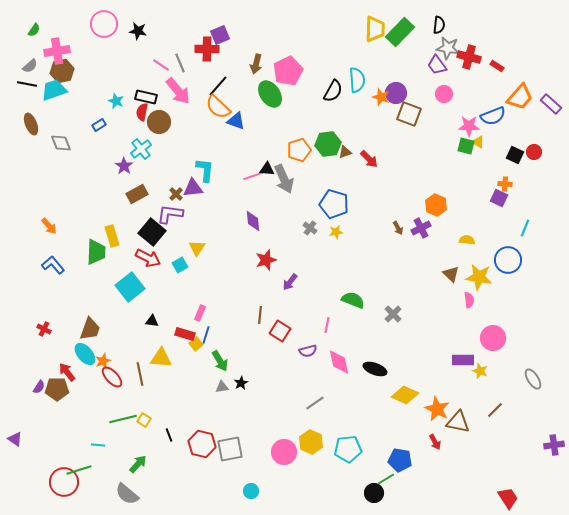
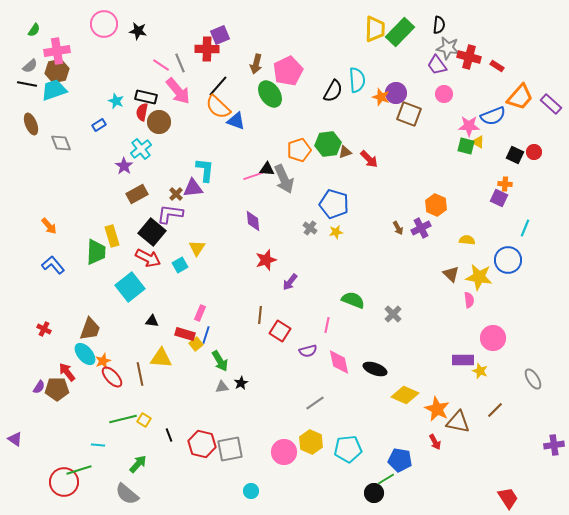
brown hexagon at (62, 71): moved 5 px left
